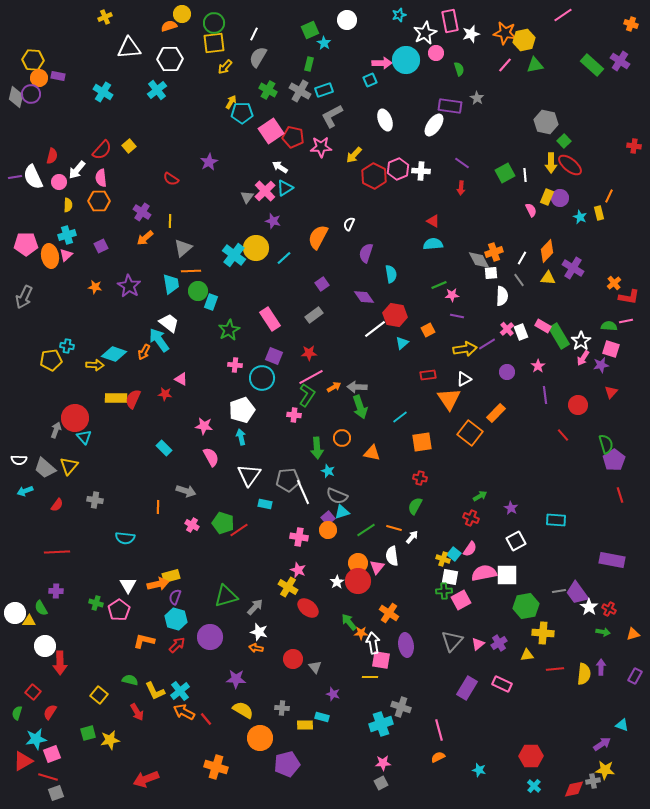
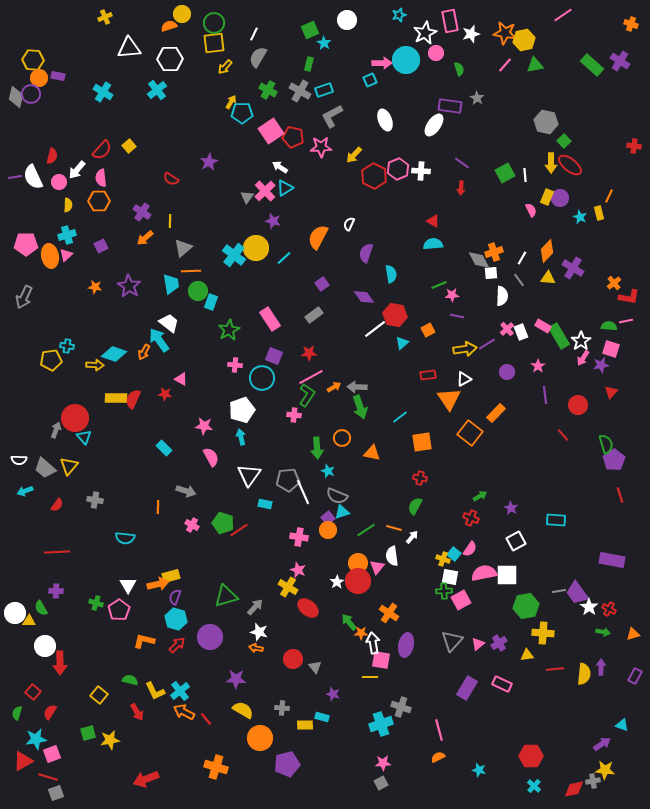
purple ellipse at (406, 645): rotated 20 degrees clockwise
